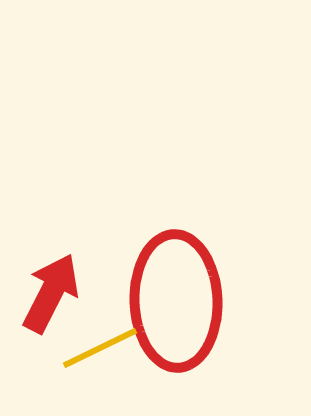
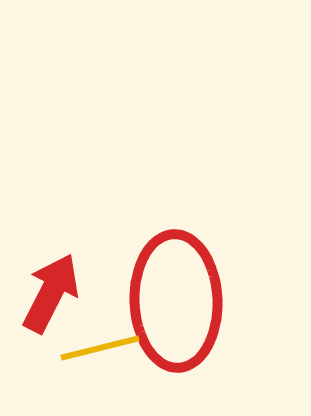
yellow line: rotated 12 degrees clockwise
